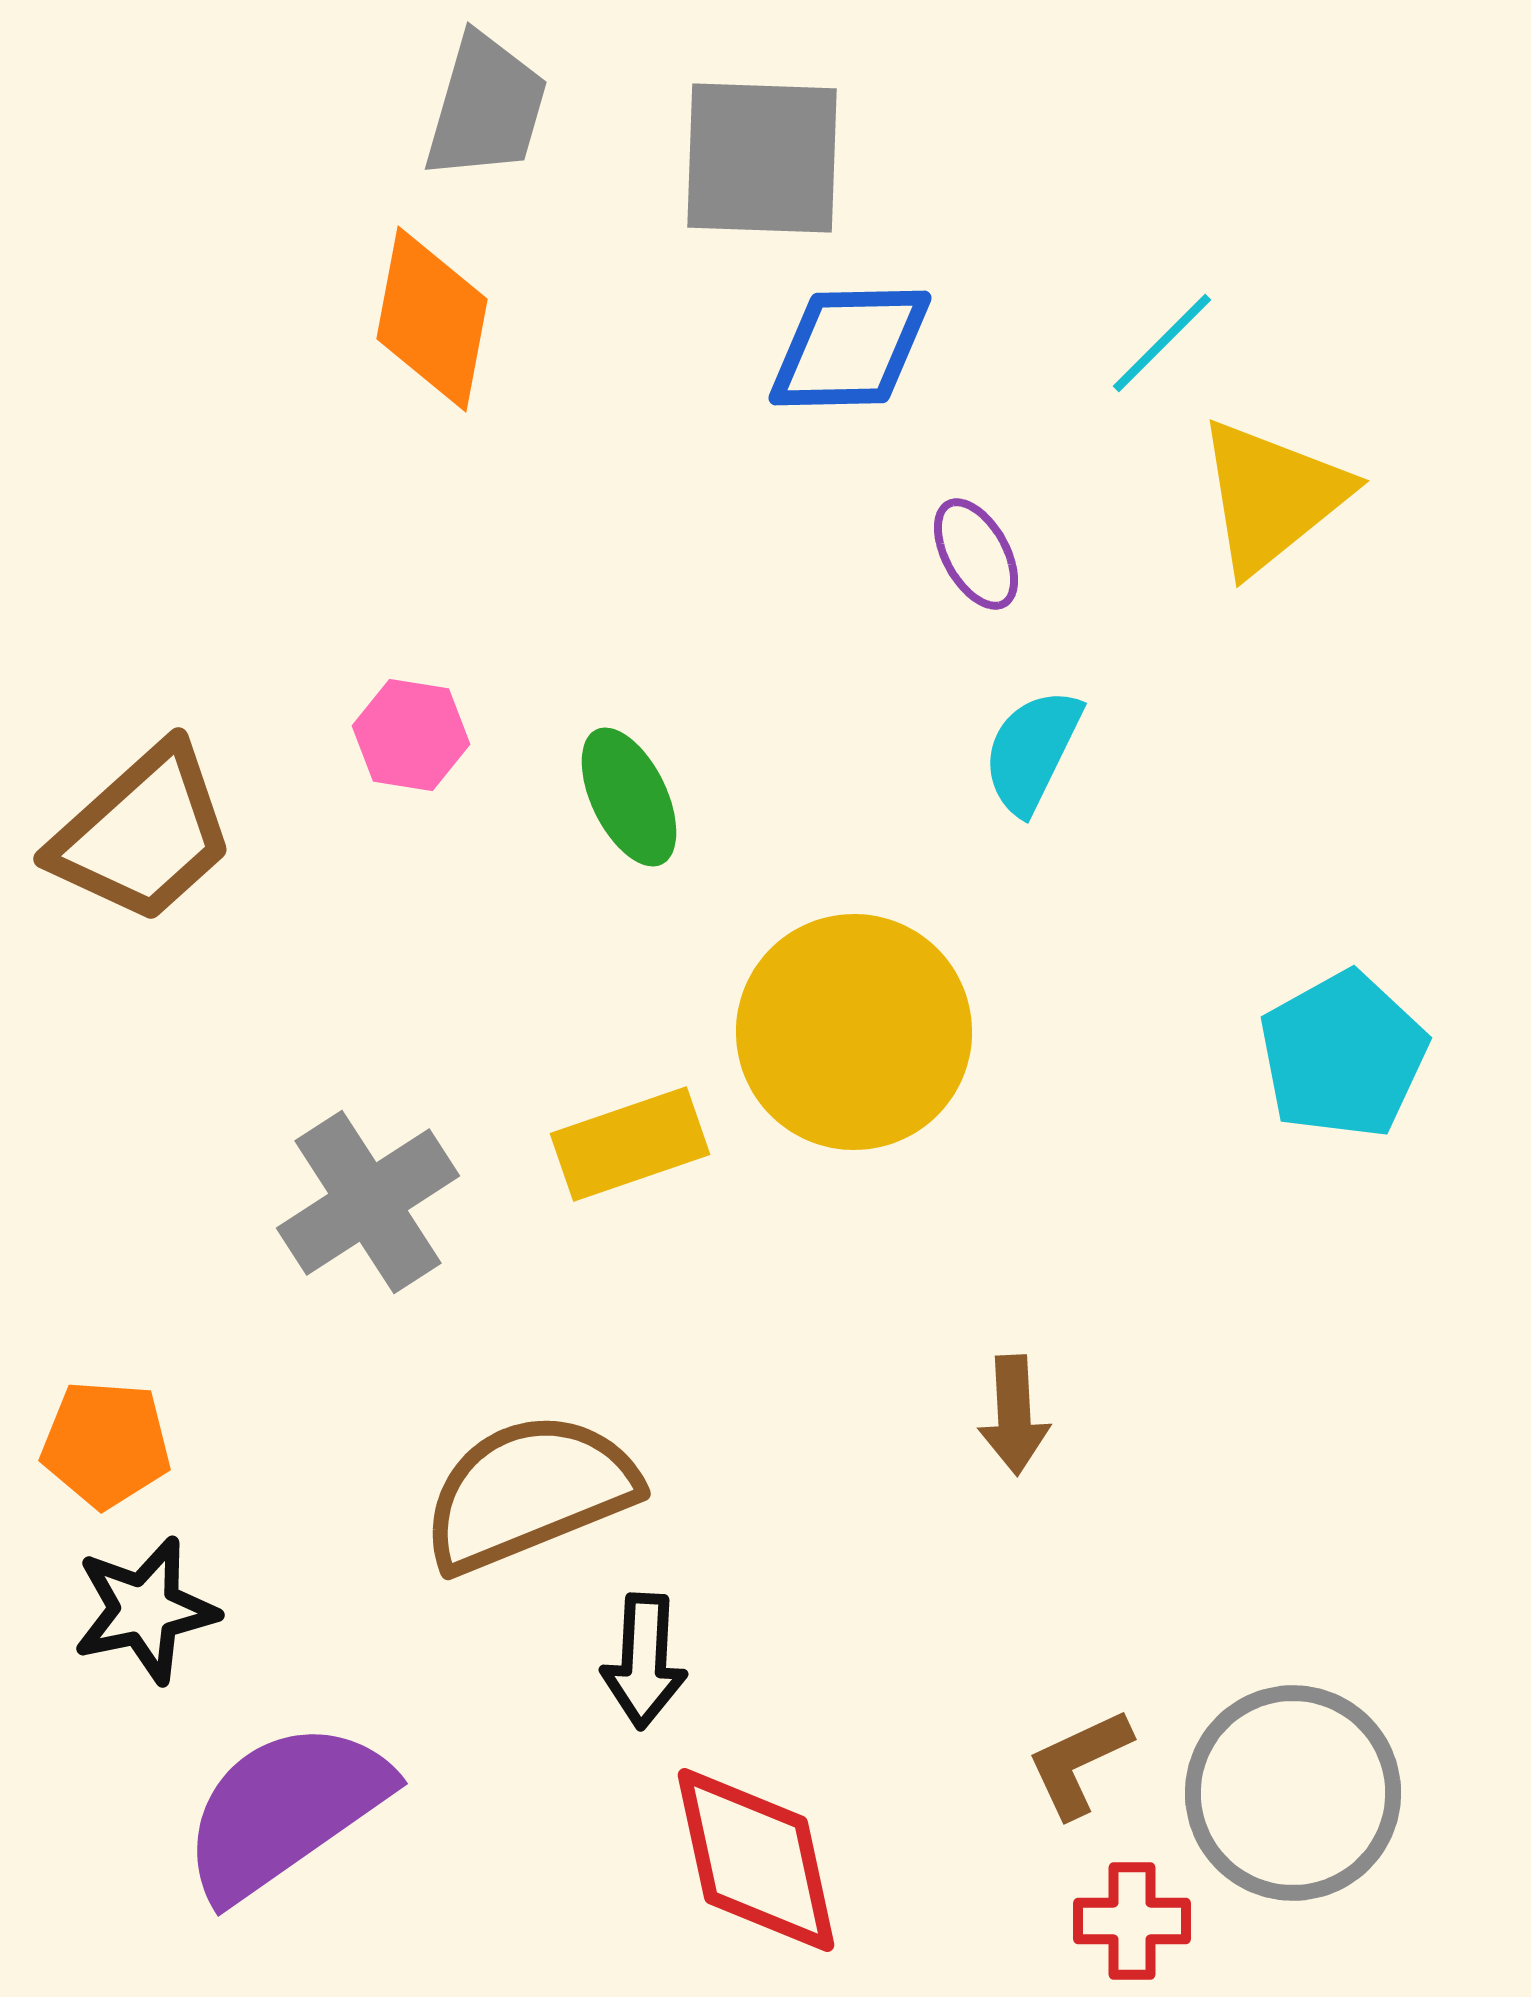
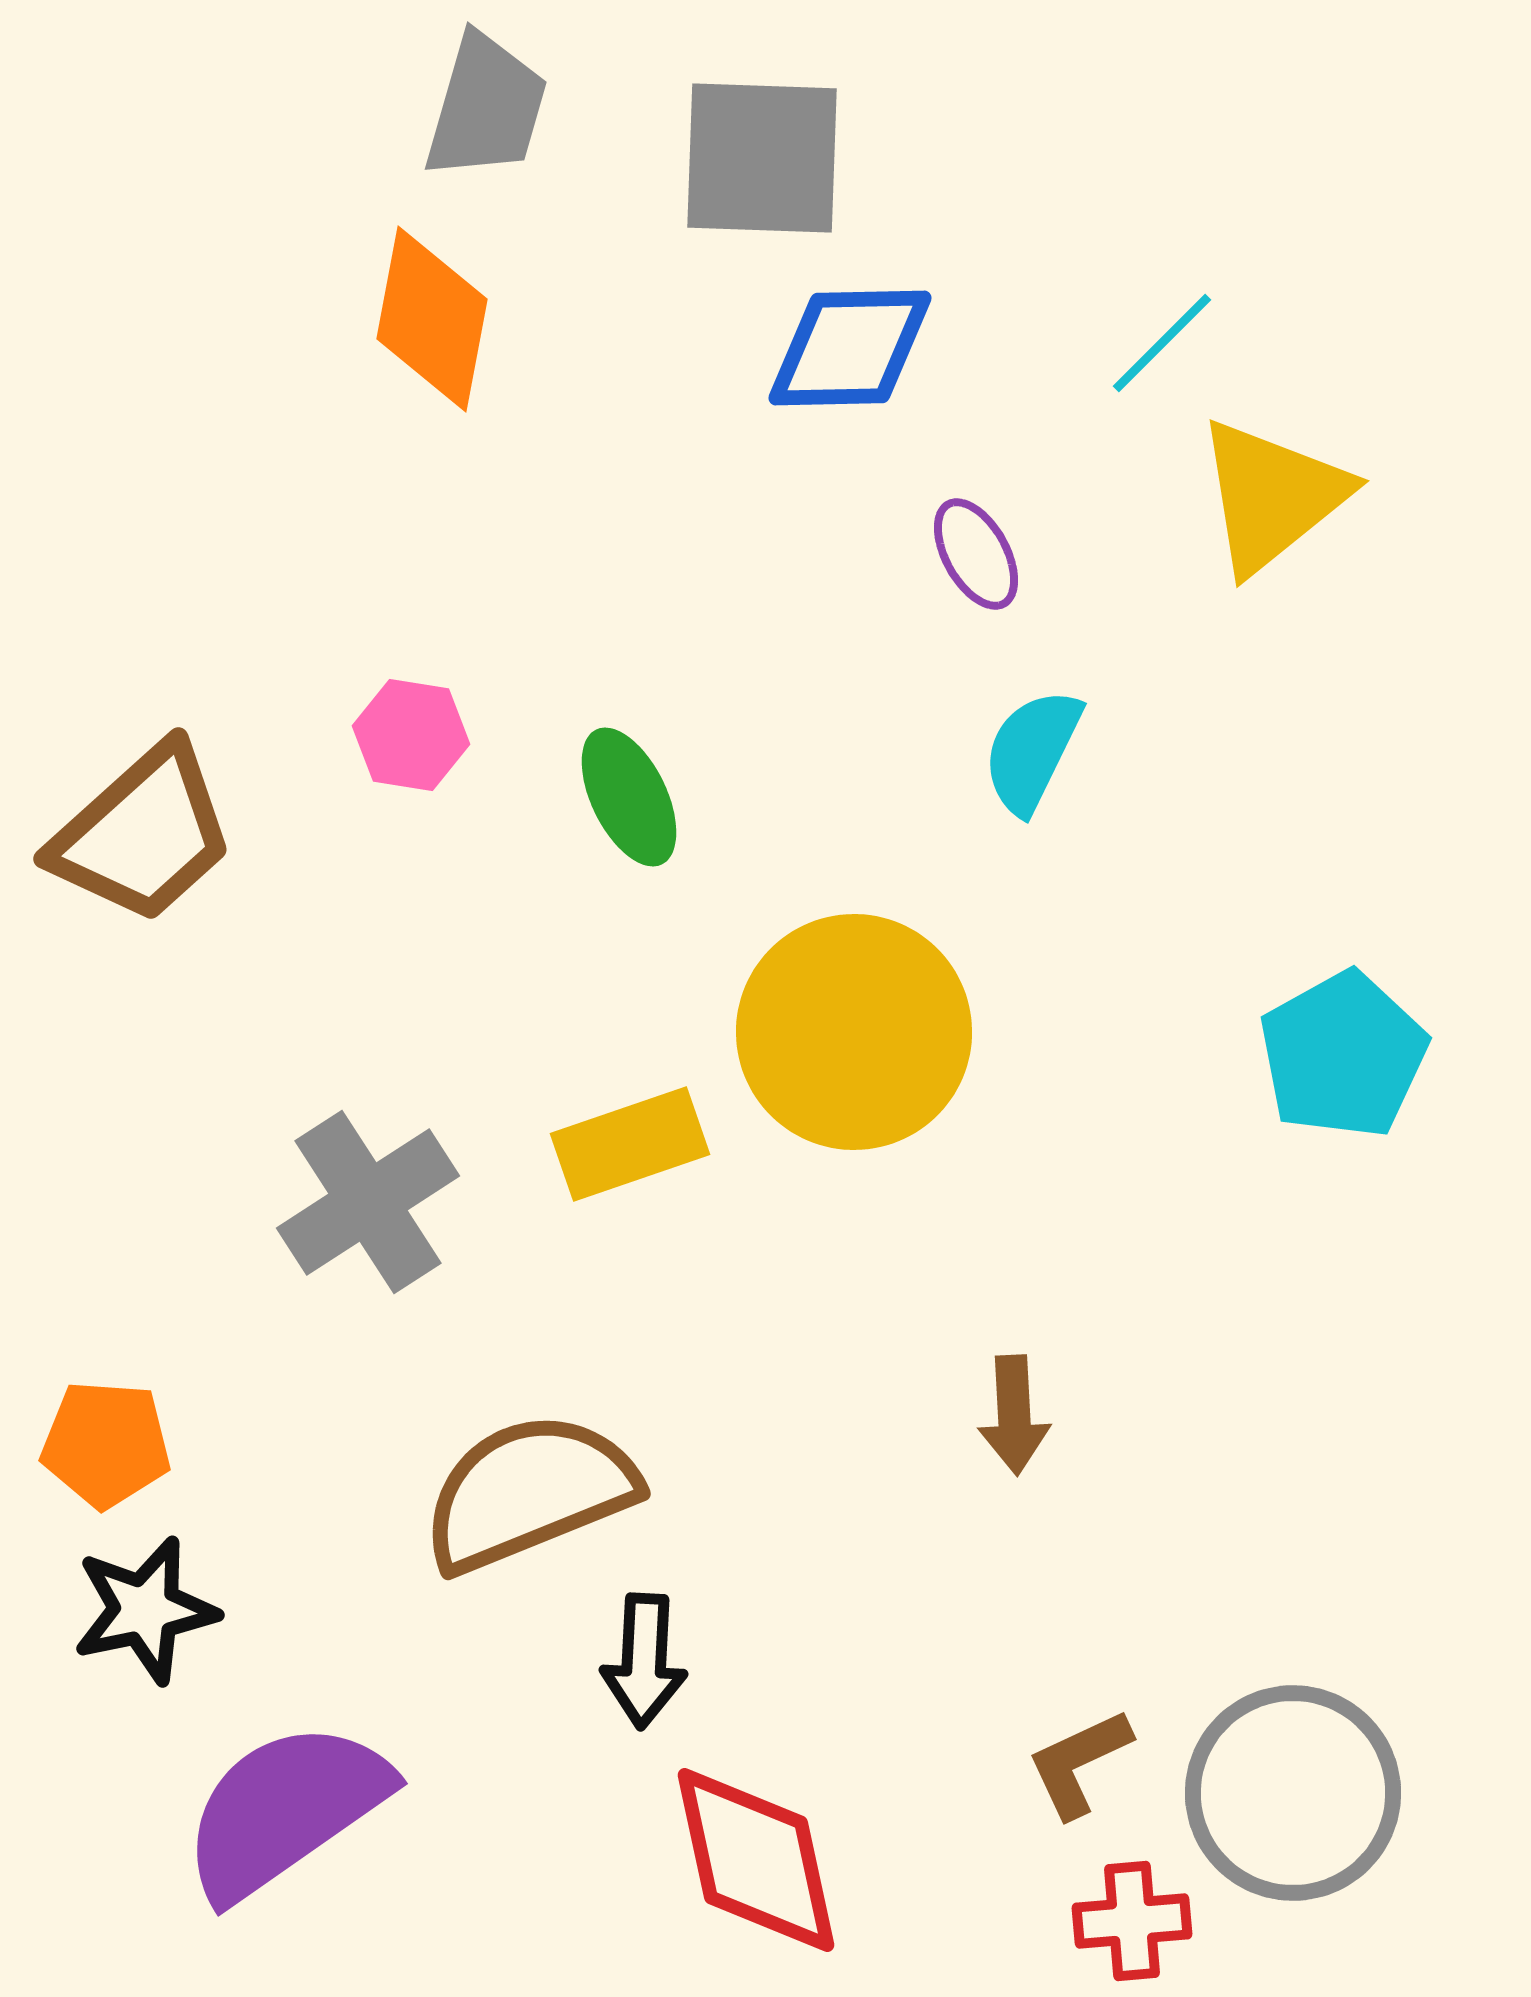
red cross: rotated 5 degrees counterclockwise
